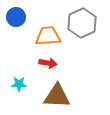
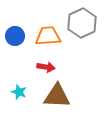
blue circle: moved 1 px left, 19 px down
red arrow: moved 2 px left, 4 px down
cyan star: moved 8 px down; rotated 21 degrees clockwise
